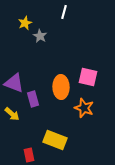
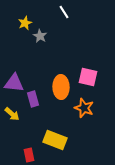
white line: rotated 48 degrees counterclockwise
purple triangle: rotated 15 degrees counterclockwise
